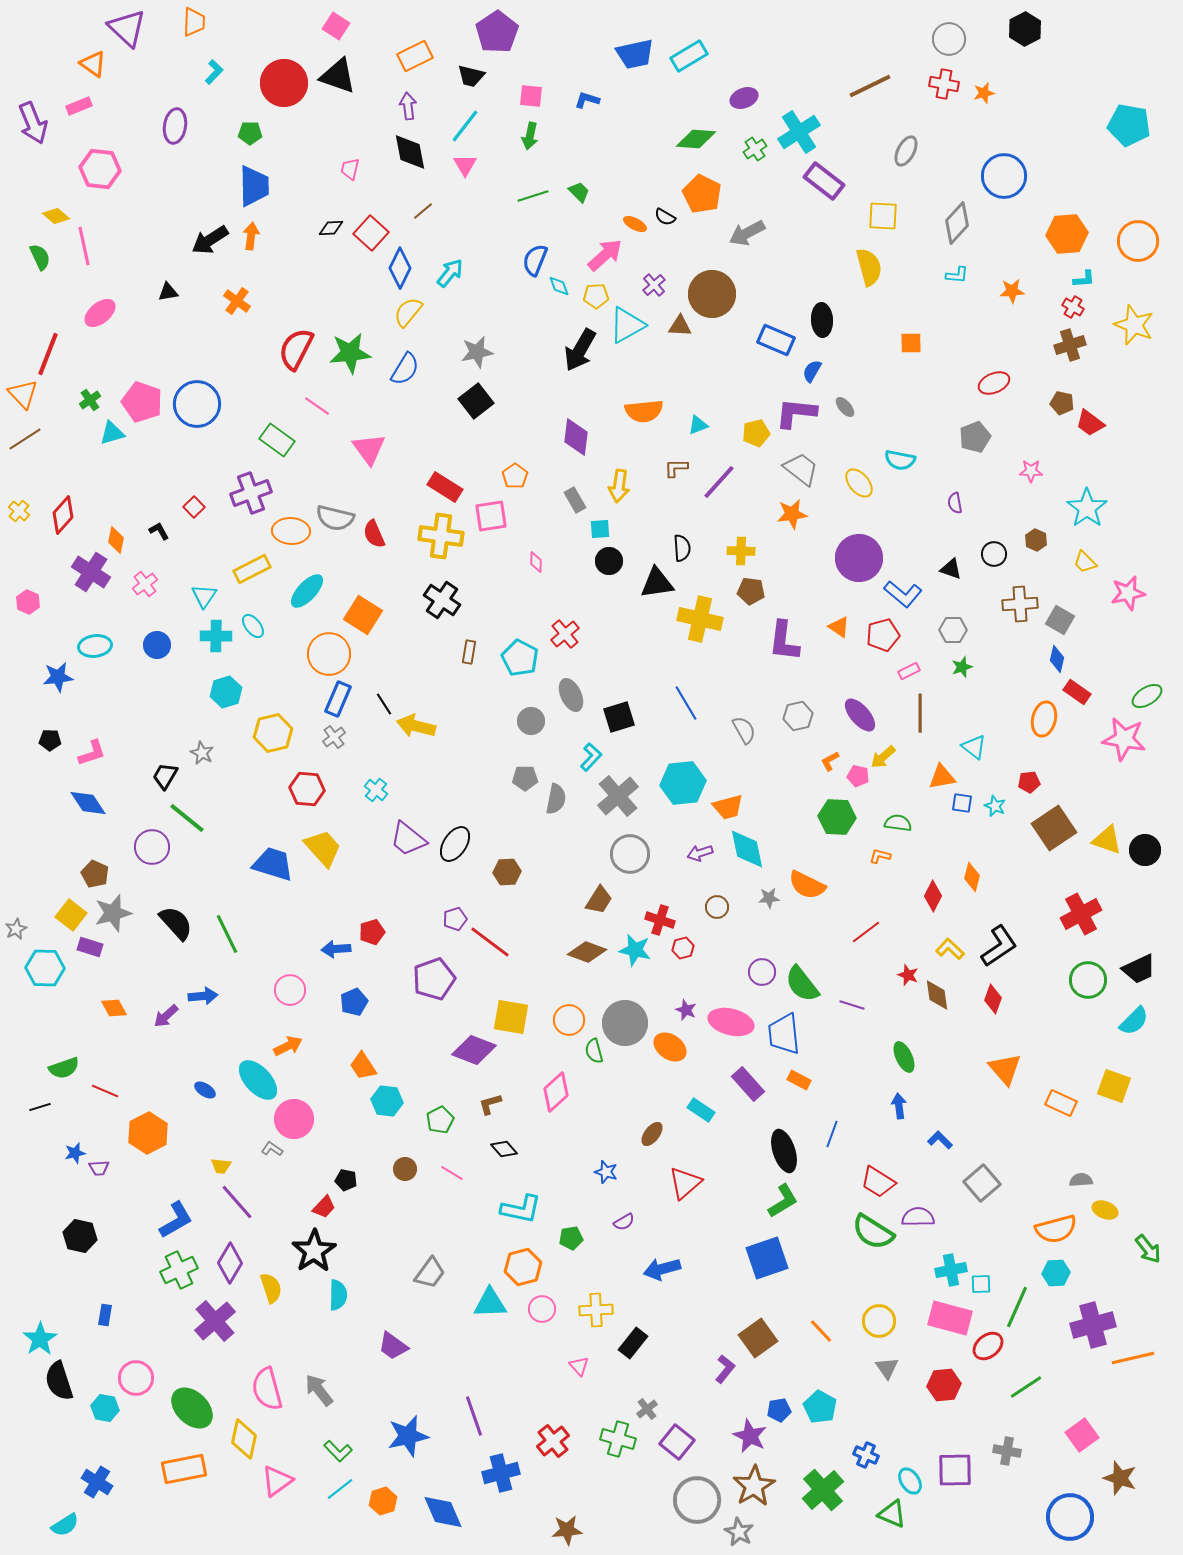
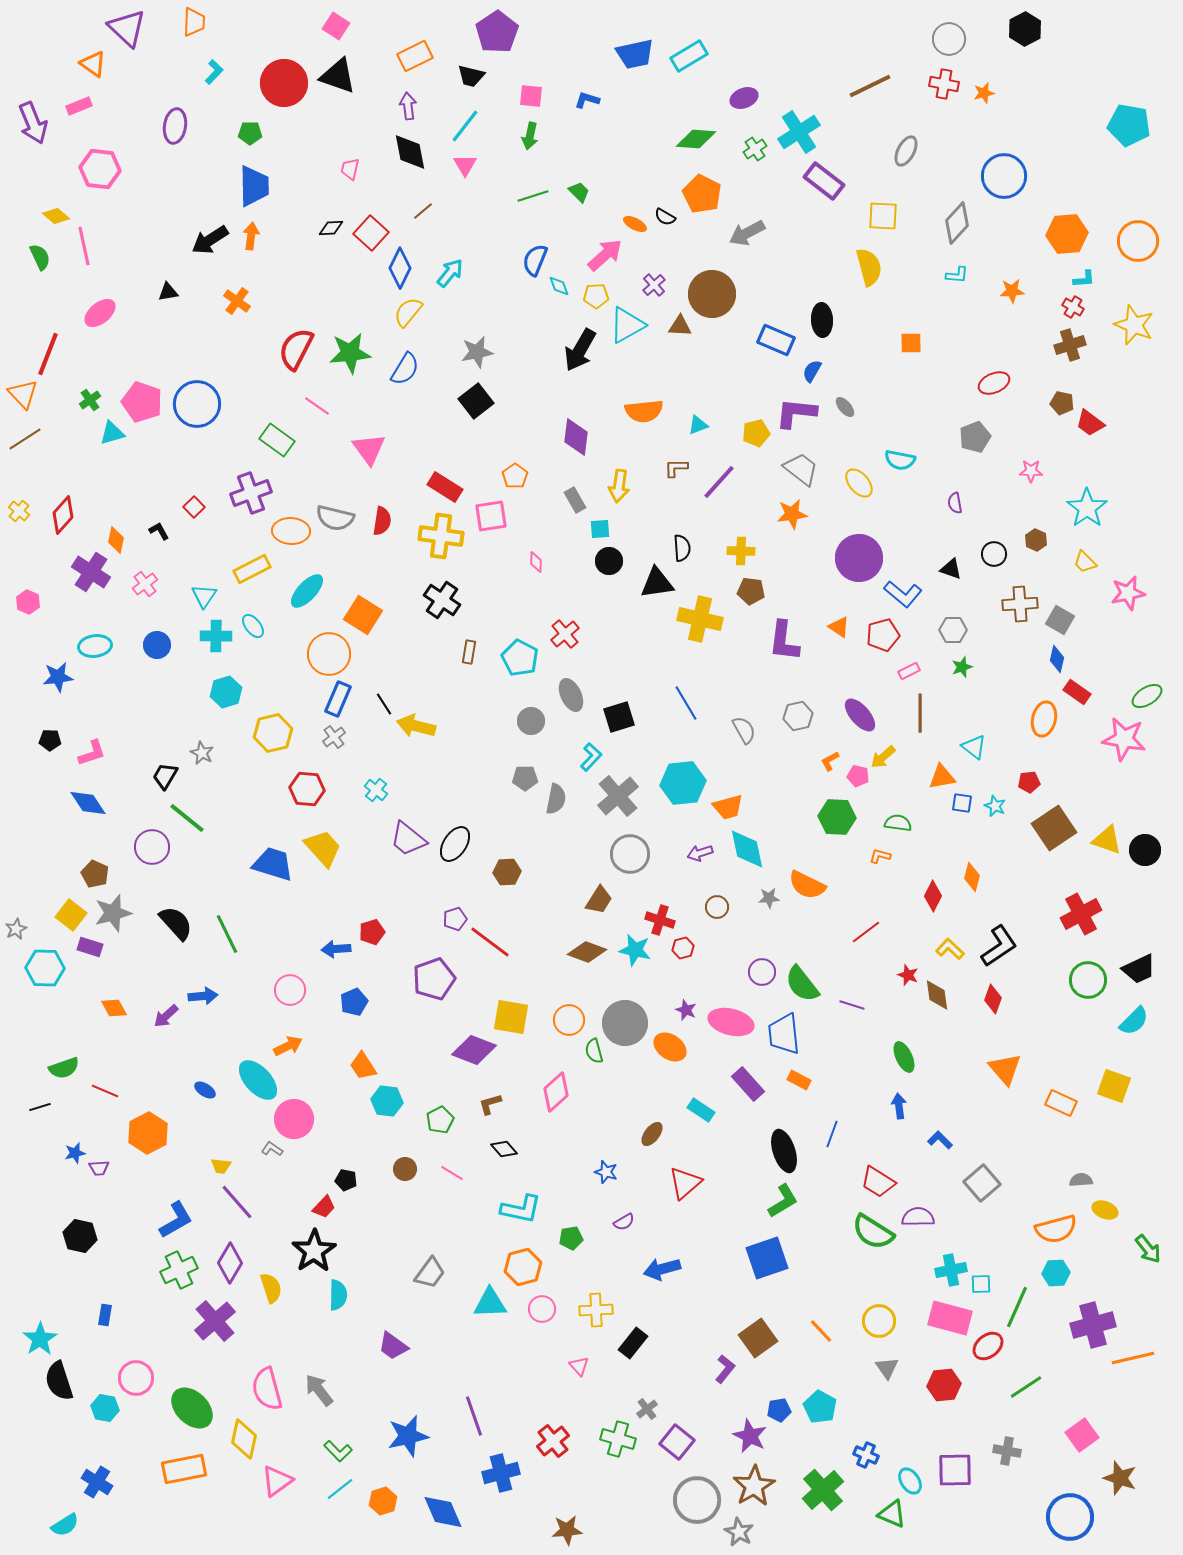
red semicircle at (374, 534): moved 8 px right, 13 px up; rotated 148 degrees counterclockwise
